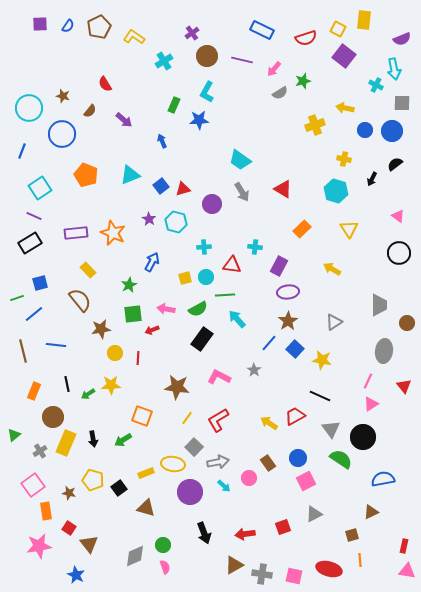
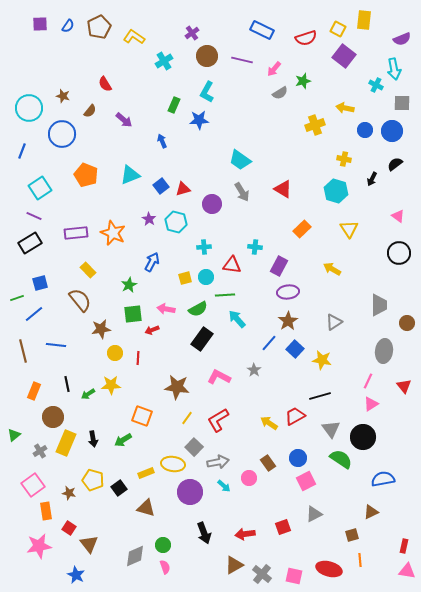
black line at (320, 396): rotated 40 degrees counterclockwise
gray cross at (262, 574): rotated 30 degrees clockwise
